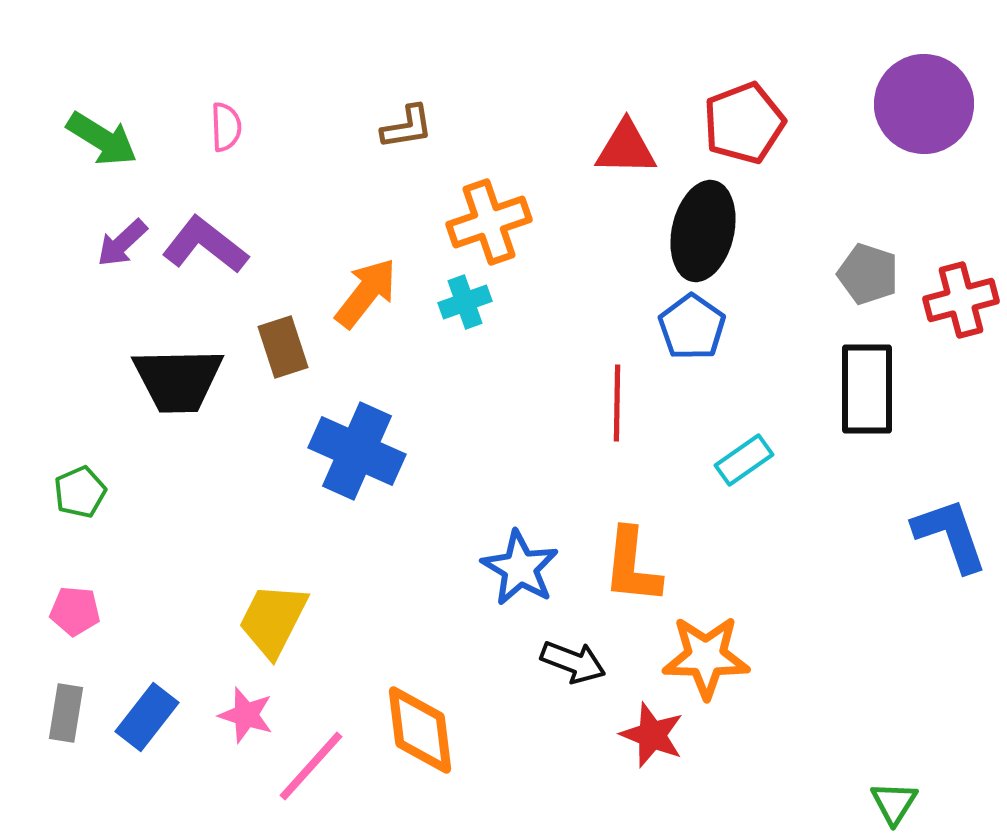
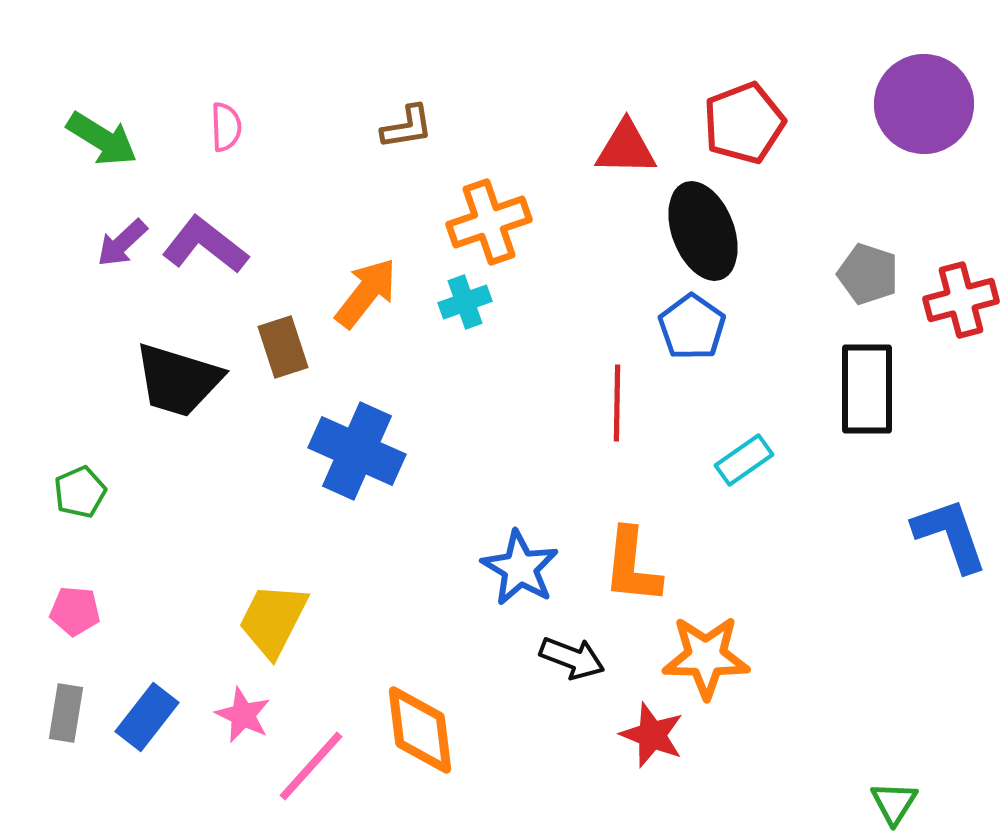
black ellipse: rotated 34 degrees counterclockwise
black trapezoid: rotated 18 degrees clockwise
black arrow: moved 1 px left, 4 px up
pink star: moved 3 px left; rotated 8 degrees clockwise
